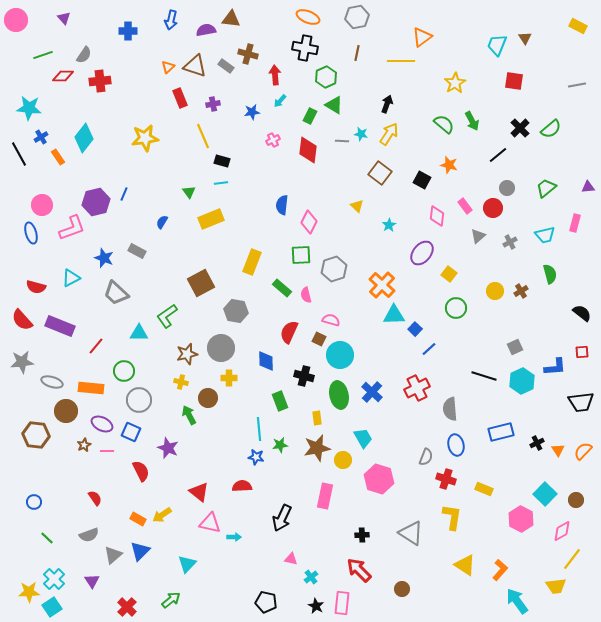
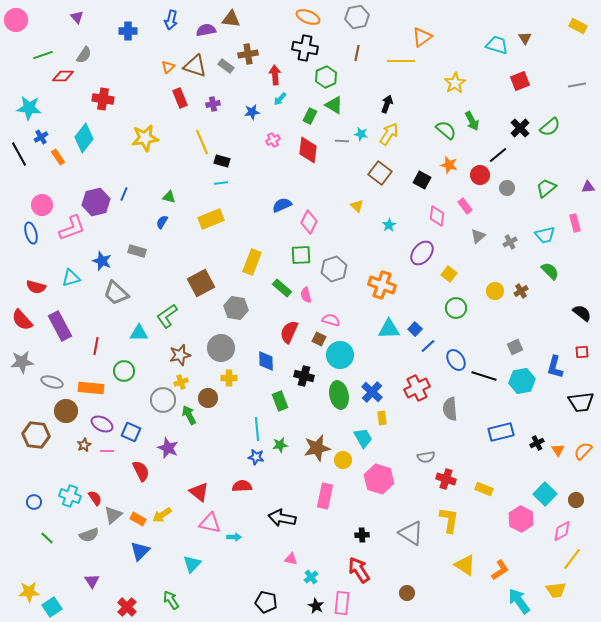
purple triangle at (64, 18): moved 13 px right, 1 px up
cyan trapezoid at (497, 45): rotated 85 degrees clockwise
brown cross at (248, 54): rotated 24 degrees counterclockwise
red cross at (100, 81): moved 3 px right, 18 px down; rotated 15 degrees clockwise
red square at (514, 81): moved 6 px right; rotated 30 degrees counterclockwise
cyan arrow at (280, 101): moved 2 px up
green semicircle at (444, 124): moved 2 px right, 6 px down
green semicircle at (551, 129): moved 1 px left, 2 px up
yellow line at (203, 136): moved 1 px left, 6 px down
green triangle at (189, 192): moved 20 px left, 5 px down; rotated 40 degrees counterclockwise
blue semicircle at (282, 205): rotated 60 degrees clockwise
red circle at (493, 208): moved 13 px left, 33 px up
pink rectangle at (575, 223): rotated 30 degrees counterclockwise
gray rectangle at (137, 251): rotated 12 degrees counterclockwise
blue star at (104, 258): moved 2 px left, 3 px down
green semicircle at (550, 274): moved 3 px up; rotated 30 degrees counterclockwise
cyan triangle at (71, 278): rotated 12 degrees clockwise
orange cross at (382, 285): rotated 24 degrees counterclockwise
gray hexagon at (236, 311): moved 3 px up
cyan triangle at (394, 315): moved 5 px left, 14 px down
purple rectangle at (60, 326): rotated 40 degrees clockwise
red line at (96, 346): rotated 30 degrees counterclockwise
blue line at (429, 349): moved 1 px left, 3 px up
brown star at (187, 354): moved 7 px left, 1 px down
blue L-shape at (555, 367): rotated 110 degrees clockwise
cyan hexagon at (522, 381): rotated 15 degrees clockwise
yellow cross at (181, 382): rotated 32 degrees counterclockwise
gray circle at (139, 400): moved 24 px right
yellow rectangle at (317, 418): moved 65 px right
cyan line at (259, 429): moved 2 px left
blue ellipse at (456, 445): moved 85 px up; rotated 20 degrees counterclockwise
gray semicircle at (426, 457): rotated 60 degrees clockwise
yellow L-shape at (452, 517): moved 3 px left, 3 px down
black arrow at (282, 518): rotated 76 degrees clockwise
gray triangle at (113, 555): moved 40 px up
cyan triangle at (187, 564): moved 5 px right
red arrow at (359, 570): rotated 12 degrees clockwise
orange L-shape at (500, 570): rotated 15 degrees clockwise
cyan cross at (54, 579): moved 16 px right, 83 px up; rotated 25 degrees counterclockwise
yellow trapezoid at (556, 586): moved 4 px down
brown circle at (402, 589): moved 5 px right, 4 px down
green arrow at (171, 600): rotated 84 degrees counterclockwise
cyan arrow at (517, 601): moved 2 px right
